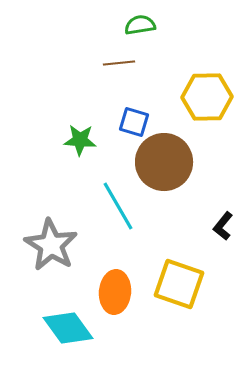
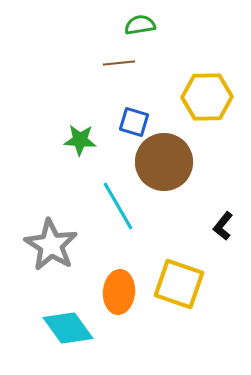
orange ellipse: moved 4 px right
